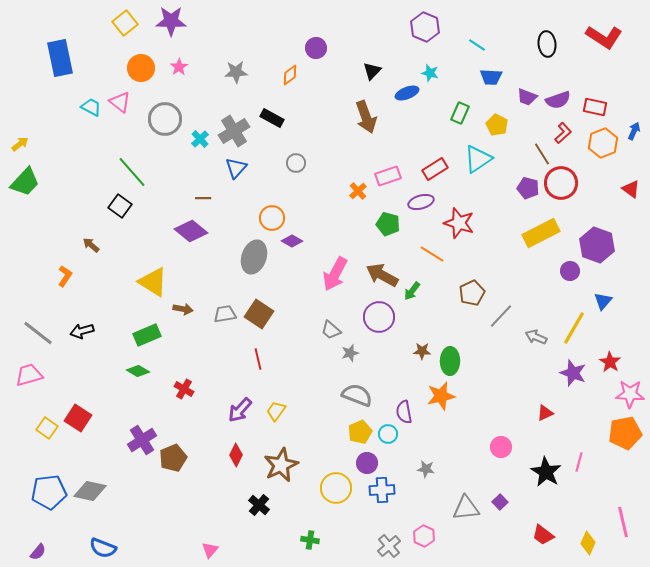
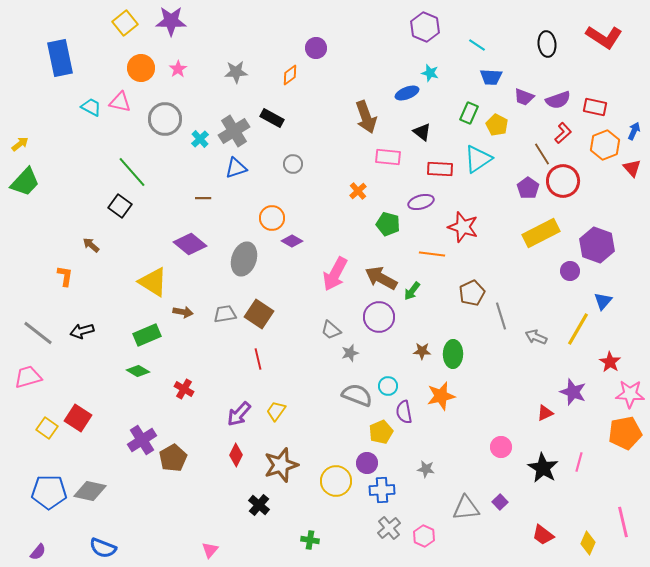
pink star at (179, 67): moved 1 px left, 2 px down
black triangle at (372, 71): moved 50 px right, 61 px down; rotated 36 degrees counterclockwise
purple trapezoid at (527, 97): moved 3 px left
pink triangle at (120, 102): rotated 25 degrees counterclockwise
green rectangle at (460, 113): moved 9 px right
orange hexagon at (603, 143): moved 2 px right, 2 px down
gray circle at (296, 163): moved 3 px left, 1 px down
blue triangle at (236, 168): rotated 30 degrees clockwise
red rectangle at (435, 169): moved 5 px right; rotated 35 degrees clockwise
pink rectangle at (388, 176): moved 19 px up; rotated 25 degrees clockwise
red circle at (561, 183): moved 2 px right, 2 px up
purple pentagon at (528, 188): rotated 20 degrees clockwise
red triangle at (631, 189): moved 1 px right, 21 px up; rotated 12 degrees clockwise
red star at (459, 223): moved 4 px right, 4 px down
purple diamond at (191, 231): moved 1 px left, 13 px down
orange line at (432, 254): rotated 25 degrees counterclockwise
gray ellipse at (254, 257): moved 10 px left, 2 px down
brown arrow at (382, 275): moved 1 px left, 3 px down
orange L-shape at (65, 276): rotated 25 degrees counterclockwise
brown arrow at (183, 309): moved 3 px down
gray line at (501, 316): rotated 60 degrees counterclockwise
yellow line at (574, 328): moved 4 px right, 1 px down
green ellipse at (450, 361): moved 3 px right, 7 px up
purple star at (573, 373): moved 19 px down
pink trapezoid at (29, 375): moved 1 px left, 2 px down
purple arrow at (240, 410): moved 1 px left, 4 px down
yellow pentagon at (360, 432): moved 21 px right
cyan circle at (388, 434): moved 48 px up
brown pentagon at (173, 458): rotated 8 degrees counterclockwise
brown star at (281, 465): rotated 8 degrees clockwise
black star at (546, 472): moved 3 px left, 4 px up
yellow circle at (336, 488): moved 7 px up
blue pentagon at (49, 492): rotated 8 degrees clockwise
gray cross at (389, 546): moved 18 px up
